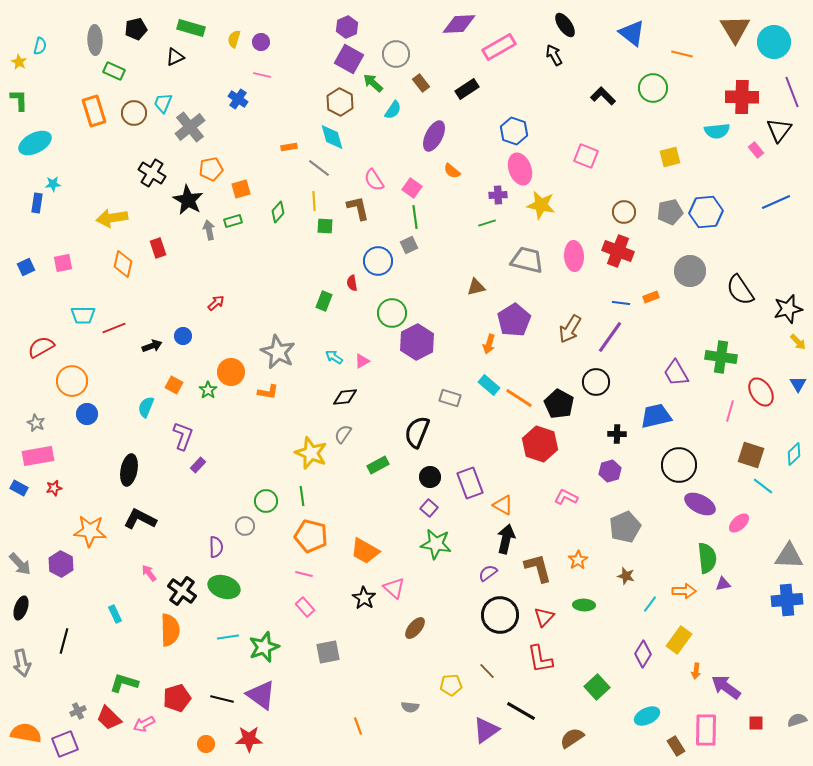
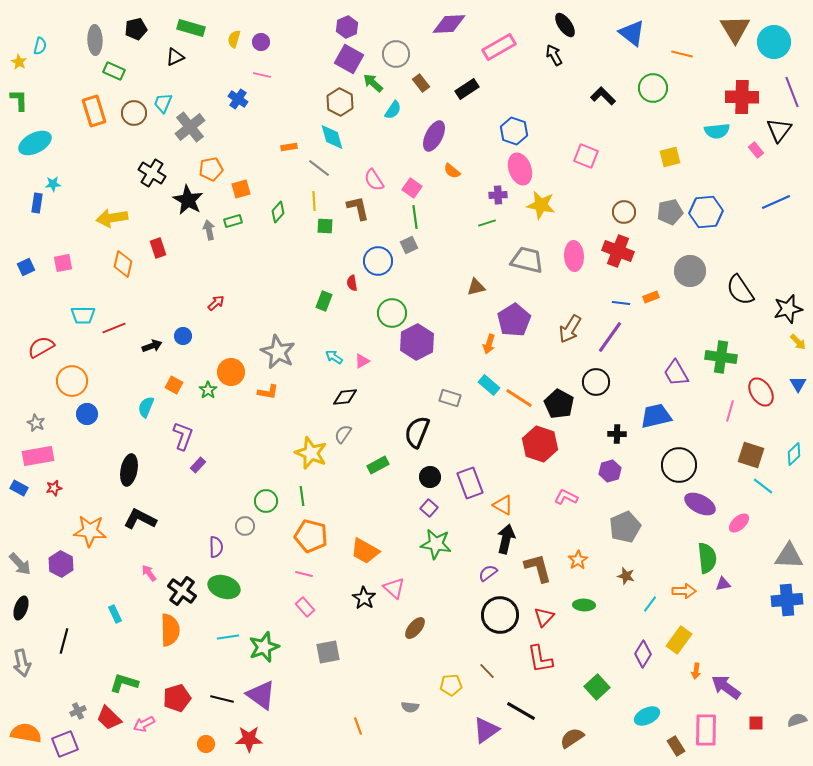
purple diamond at (459, 24): moved 10 px left
